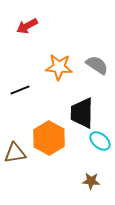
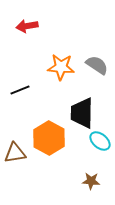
red arrow: rotated 20 degrees clockwise
orange star: moved 2 px right
